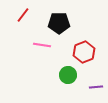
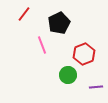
red line: moved 1 px right, 1 px up
black pentagon: rotated 25 degrees counterclockwise
pink line: rotated 60 degrees clockwise
red hexagon: moved 2 px down
